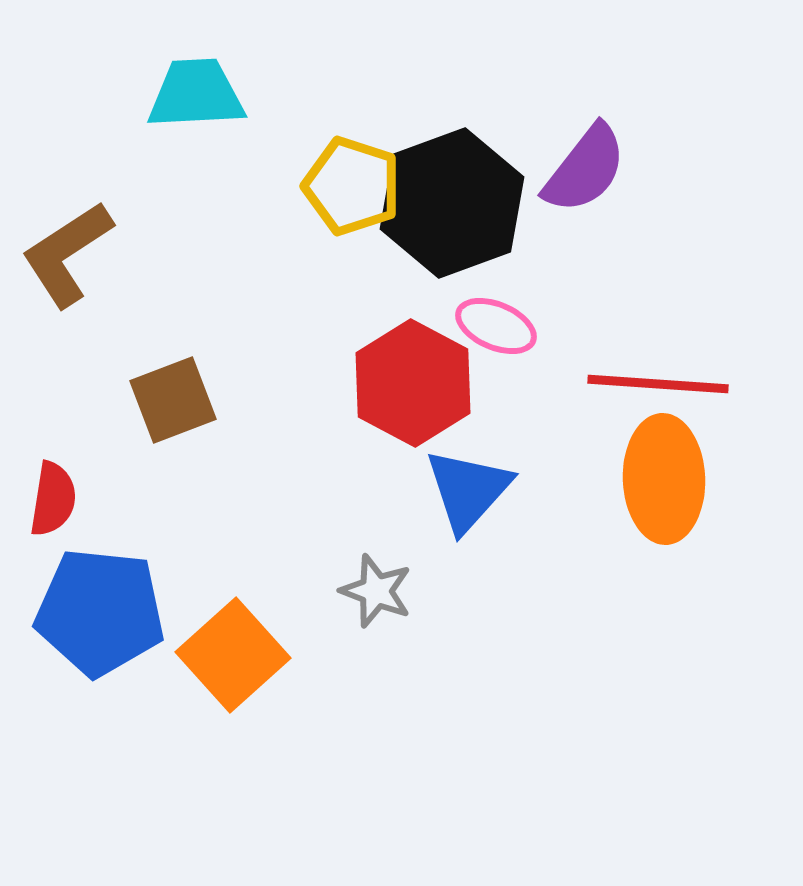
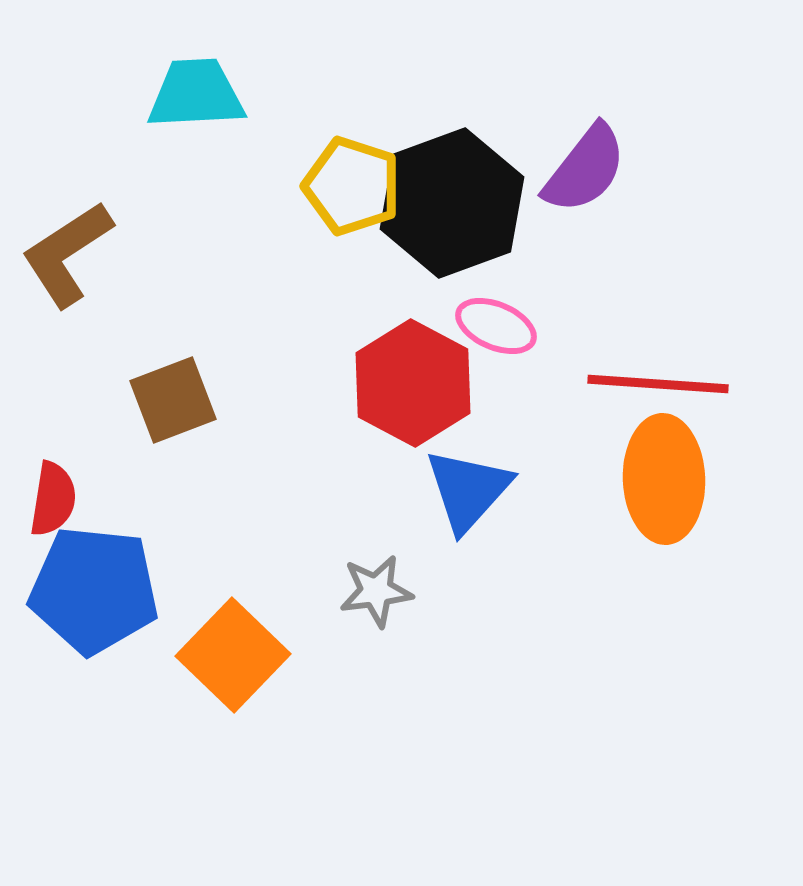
gray star: rotated 28 degrees counterclockwise
blue pentagon: moved 6 px left, 22 px up
orange square: rotated 4 degrees counterclockwise
